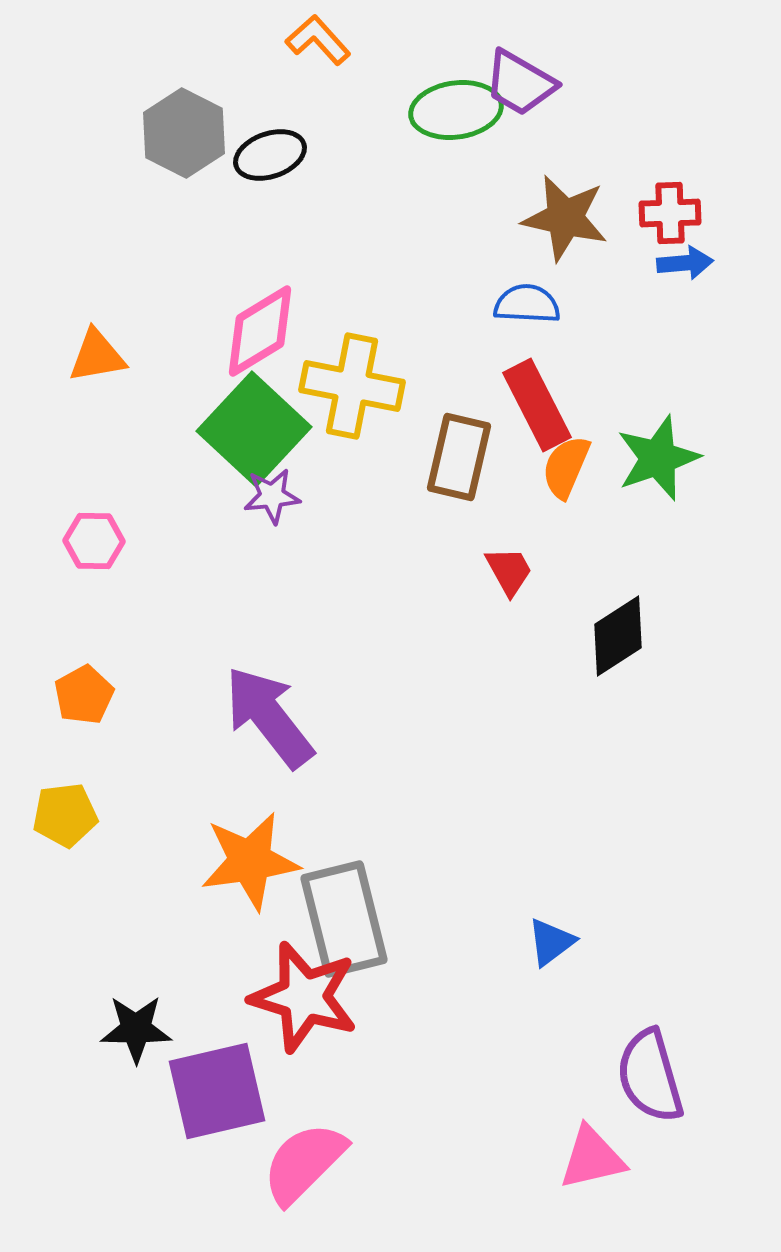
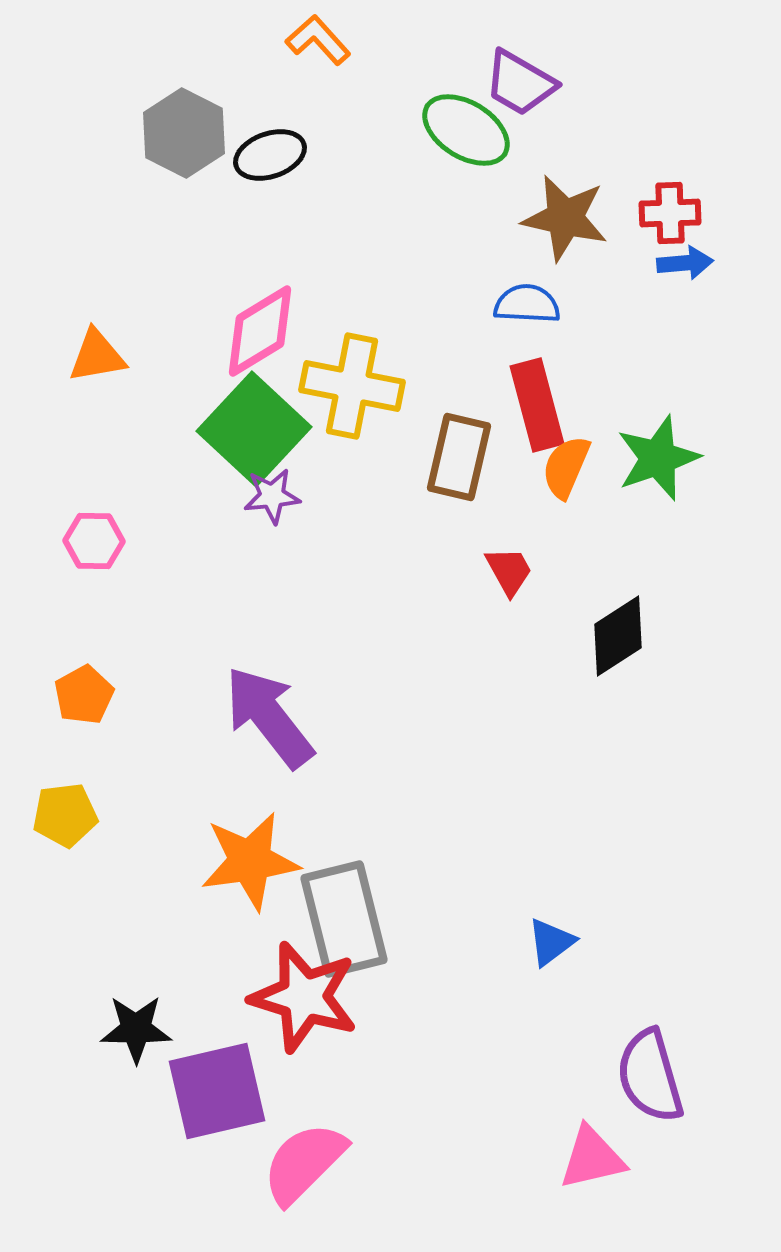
green ellipse: moved 10 px right, 20 px down; rotated 40 degrees clockwise
red rectangle: rotated 12 degrees clockwise
